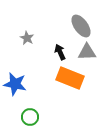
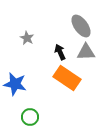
gray triangle: moved 1 px left
orange rectangle: moved 3 px left; rotated 12 degrees clockwise
